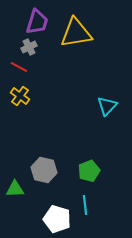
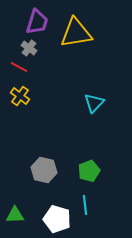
gray cross: moved 1 px down; rotated 28 degrees counterclockwise
cyan triangle: moved 13 px left, 3 px up
green triangle: moved 26 px down
